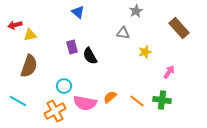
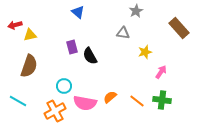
pink arrow: moved 8 px left
